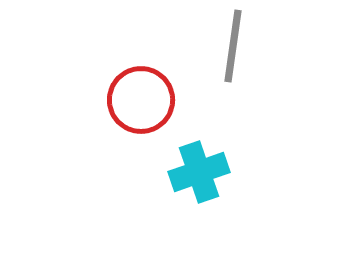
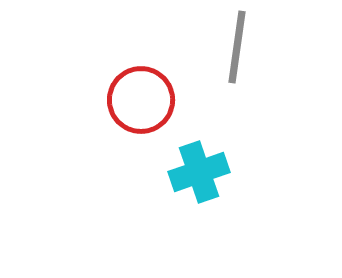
gray line: moved 4 px right, 1 px down
